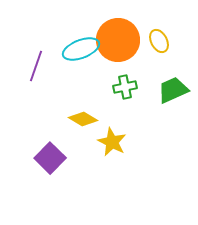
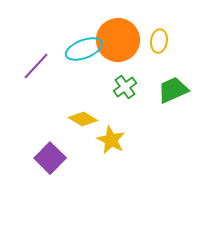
yellow ellipse: rotated 35 degrees clockwise
cyan ellipse: moved 3 px right
purple line: rotated 24 degrees clockwise
green cross: rotated 25 degrees counterclockwise
yellow star: moved 1 px left, 2 px up
